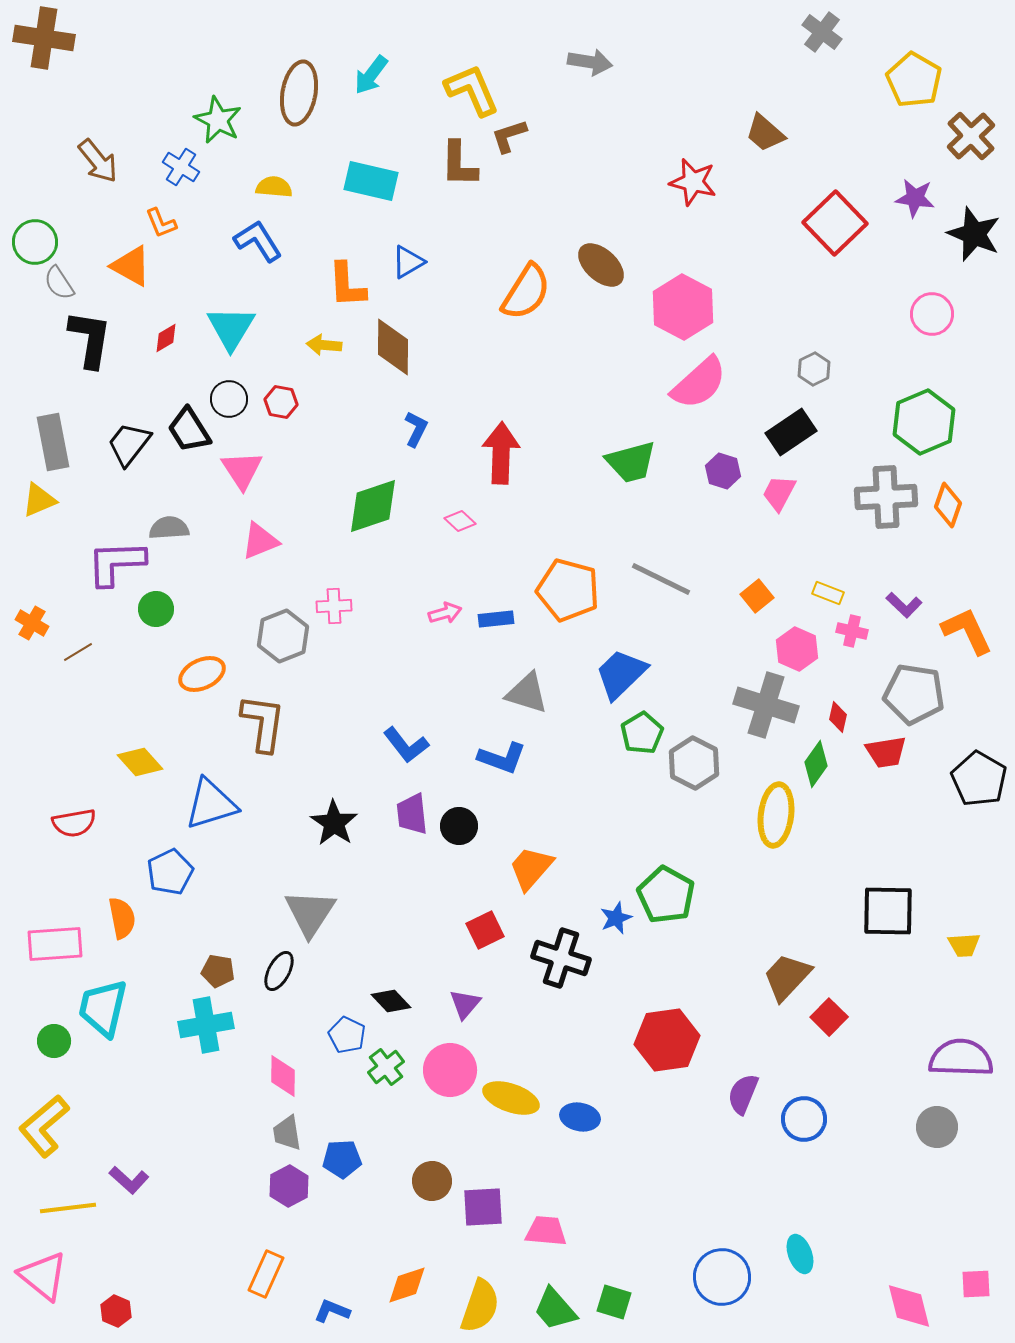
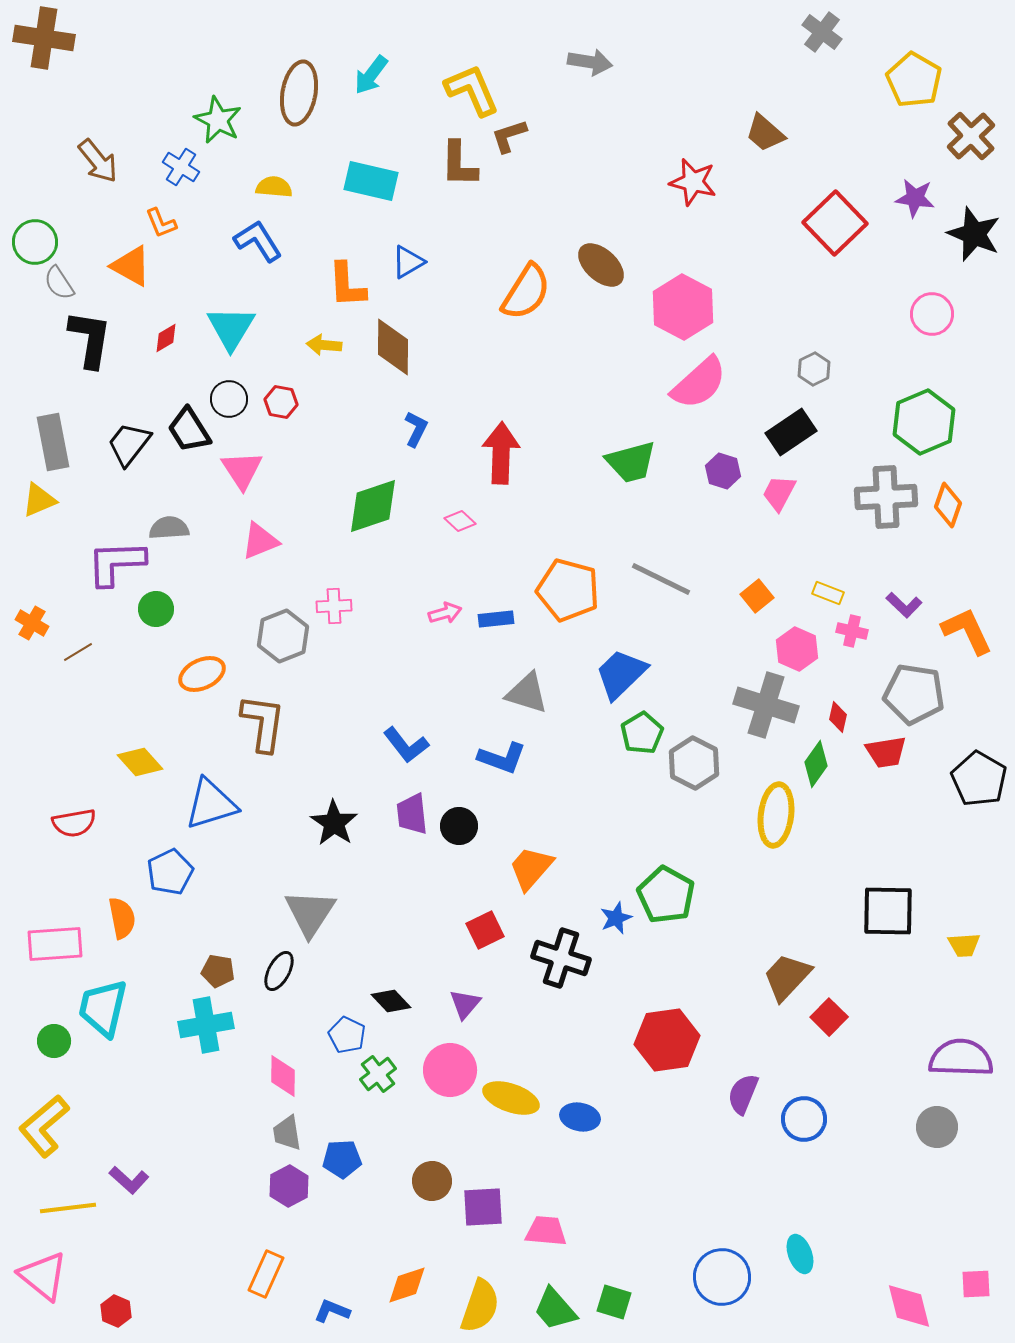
green cross at (386, 1067): moved 8 px left, 7 px down
